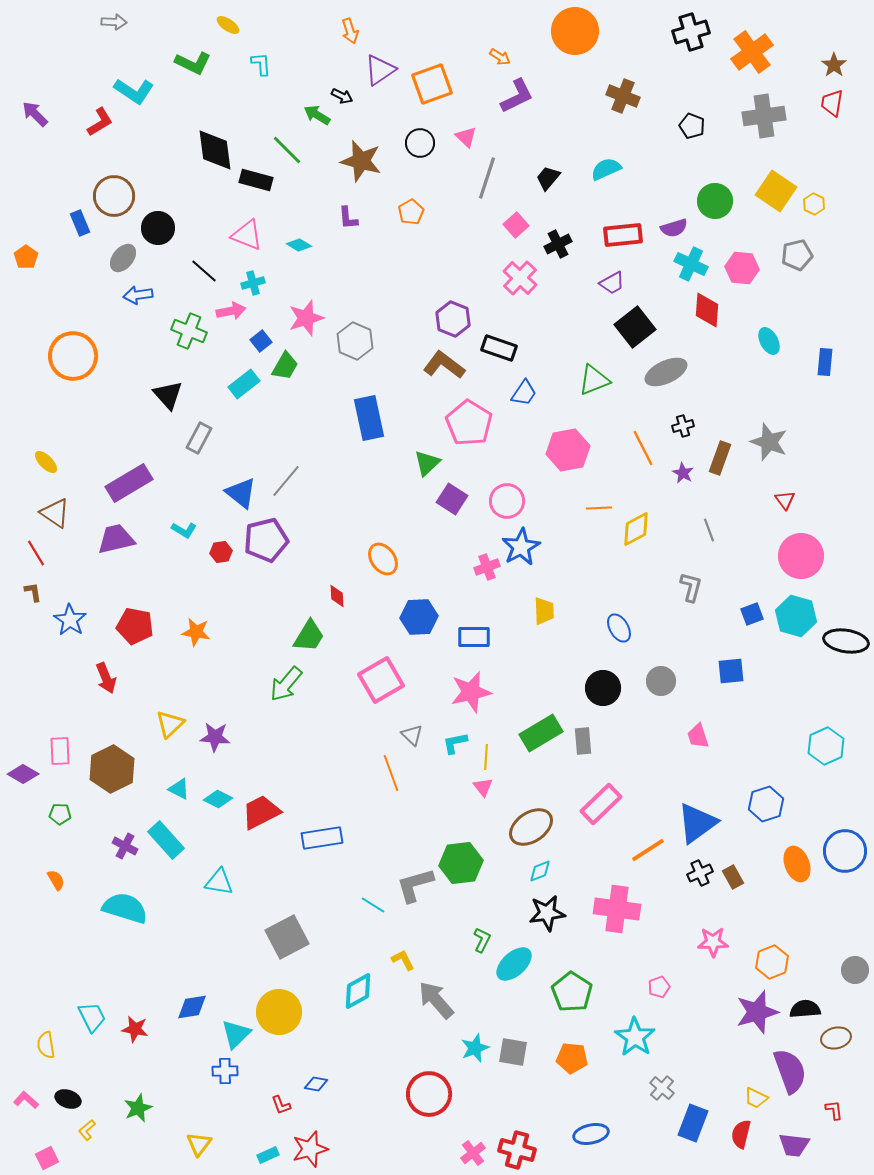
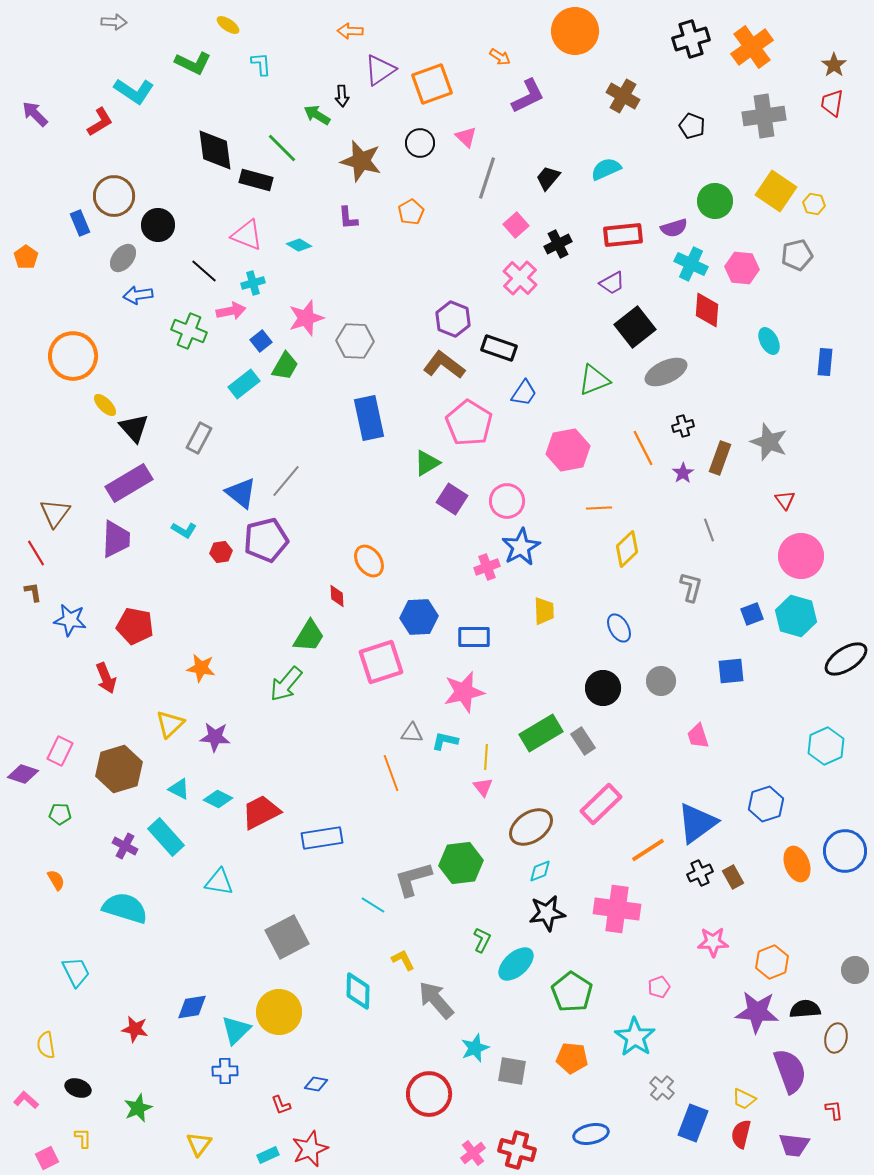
orange arrow at (350, 31): rotated 110 degrees clockwise
black cross at (691, 32): moved 7 px down
orange cross at (752, 52): moved 5 px up
black arrow at (342, 96): rotated 60 degrees clockwise
purple L-shape at (517, 96): moved 11 px right
brown cross at (623, 96): rotated 8 degrees clockwise
green line at (287, 150): moved 5 px left, 2 px up
yellow hexagon at (814, 204): rotated 15 degrees counterclockwise
black circle at (158, 228): moved 3 px up
gray hexagon at (355, 341): rotated 21 degrees counterclockwise
black triangle at (168, 395): moved 34 px left, 33 px down
yellow ellipse at (46, 462): moved 59 px right, 57 px up
green triangle at (427, 463): rotated 12 degrees clockwise
purple star at (683, 473): rotated 10 degrees clockwise
brown triangle at (55, 513): rotated 32 degrees clockwise
yellow diamond at (636, 529): moved 9 px left, 20 px down; rotated 15 degrees counterclockwise
purple trapezoid at (116, 539): rotated 105 degrees clockwise
orange ellipse at (383, 559): moved 14 px left, 2 px down
blue star at (70, 620): rotated 24 degrees counterclockwise
orange star at (196, 632): moved 5 px right, 36 px down
black ellipse at (846, 641): moved 18 px down; rotated 42 degrees counterclockwise
pink square at (381, 680): moved 18 px up; rotated 12 degrees clockwise
pink star at (471, 692): moved 7 px left
gray triangle at (412, 735): moved 2 px up; rotated 40 degrees counterclockwise
gray rectangle at (583, 741): rotated 28 degrees counterclockwise
cyan L-shape at (455, 743): moved 10 px left, 2 px up; rotated 24 degrees clockwise
pink rectangle at (60, 751): rotated 28 degrees clockwise
brown hexagon at (112, 769): moved 7 px right; rotated 9 degrees clockwise
purple diamond at (23, 774): rotated 12 degrees counterclockwise
cyan rectangle at (166, 840): moved 3 px up
gray L-shape at (415, 885): moved 2 px left, 6 px up
cyan ellipse at (514, 964): moved 2 px right
cyan diamond at (358, 991): rotated 60 degrees counterclockwise
purple star at (757, 1012): rotated 21 degrees clockwise
cyan trapezoid at (92, 1017): moved 16 px left, 45 px up
cyan triangle at (236, 1034): moved 4 px up
brown ellipse at (836, 1038): rotated 64 degrees counterclockwise
gray square at (513, 1052): moved 1 px left, 19 px down
yellow trapezoid at (756, 1098): moved 12 px left, 1 px down
black ellipse at (68, 1099): moved 10 px right, 11 px up
yellow L-shape at (87, 1130): moved 4 px left, 8 px down; rotated 130 degrees clockwise
red star at (310, 1149): rotated 6 degrees counterclockwise
